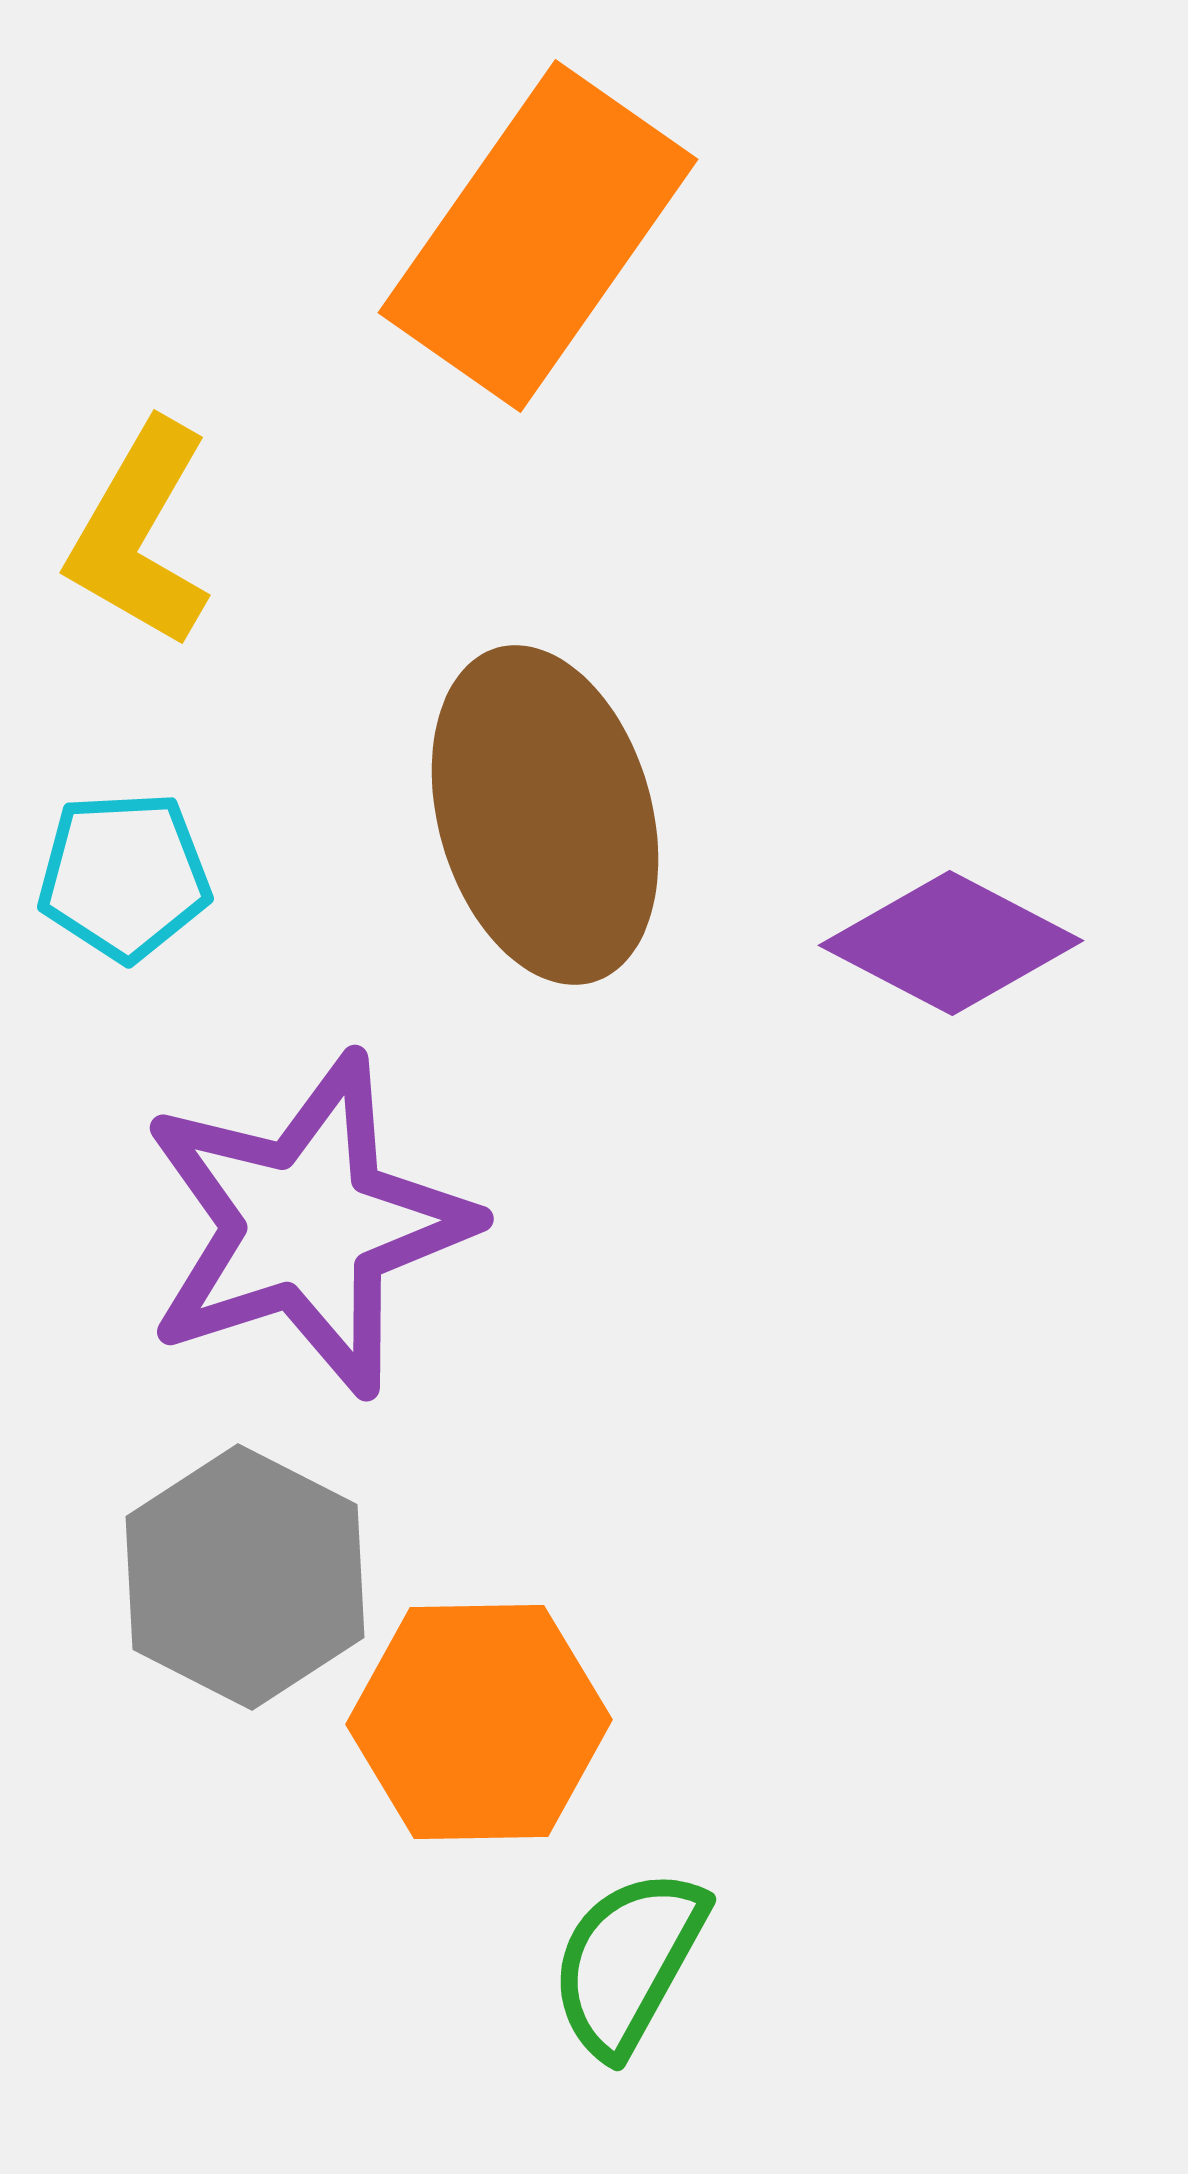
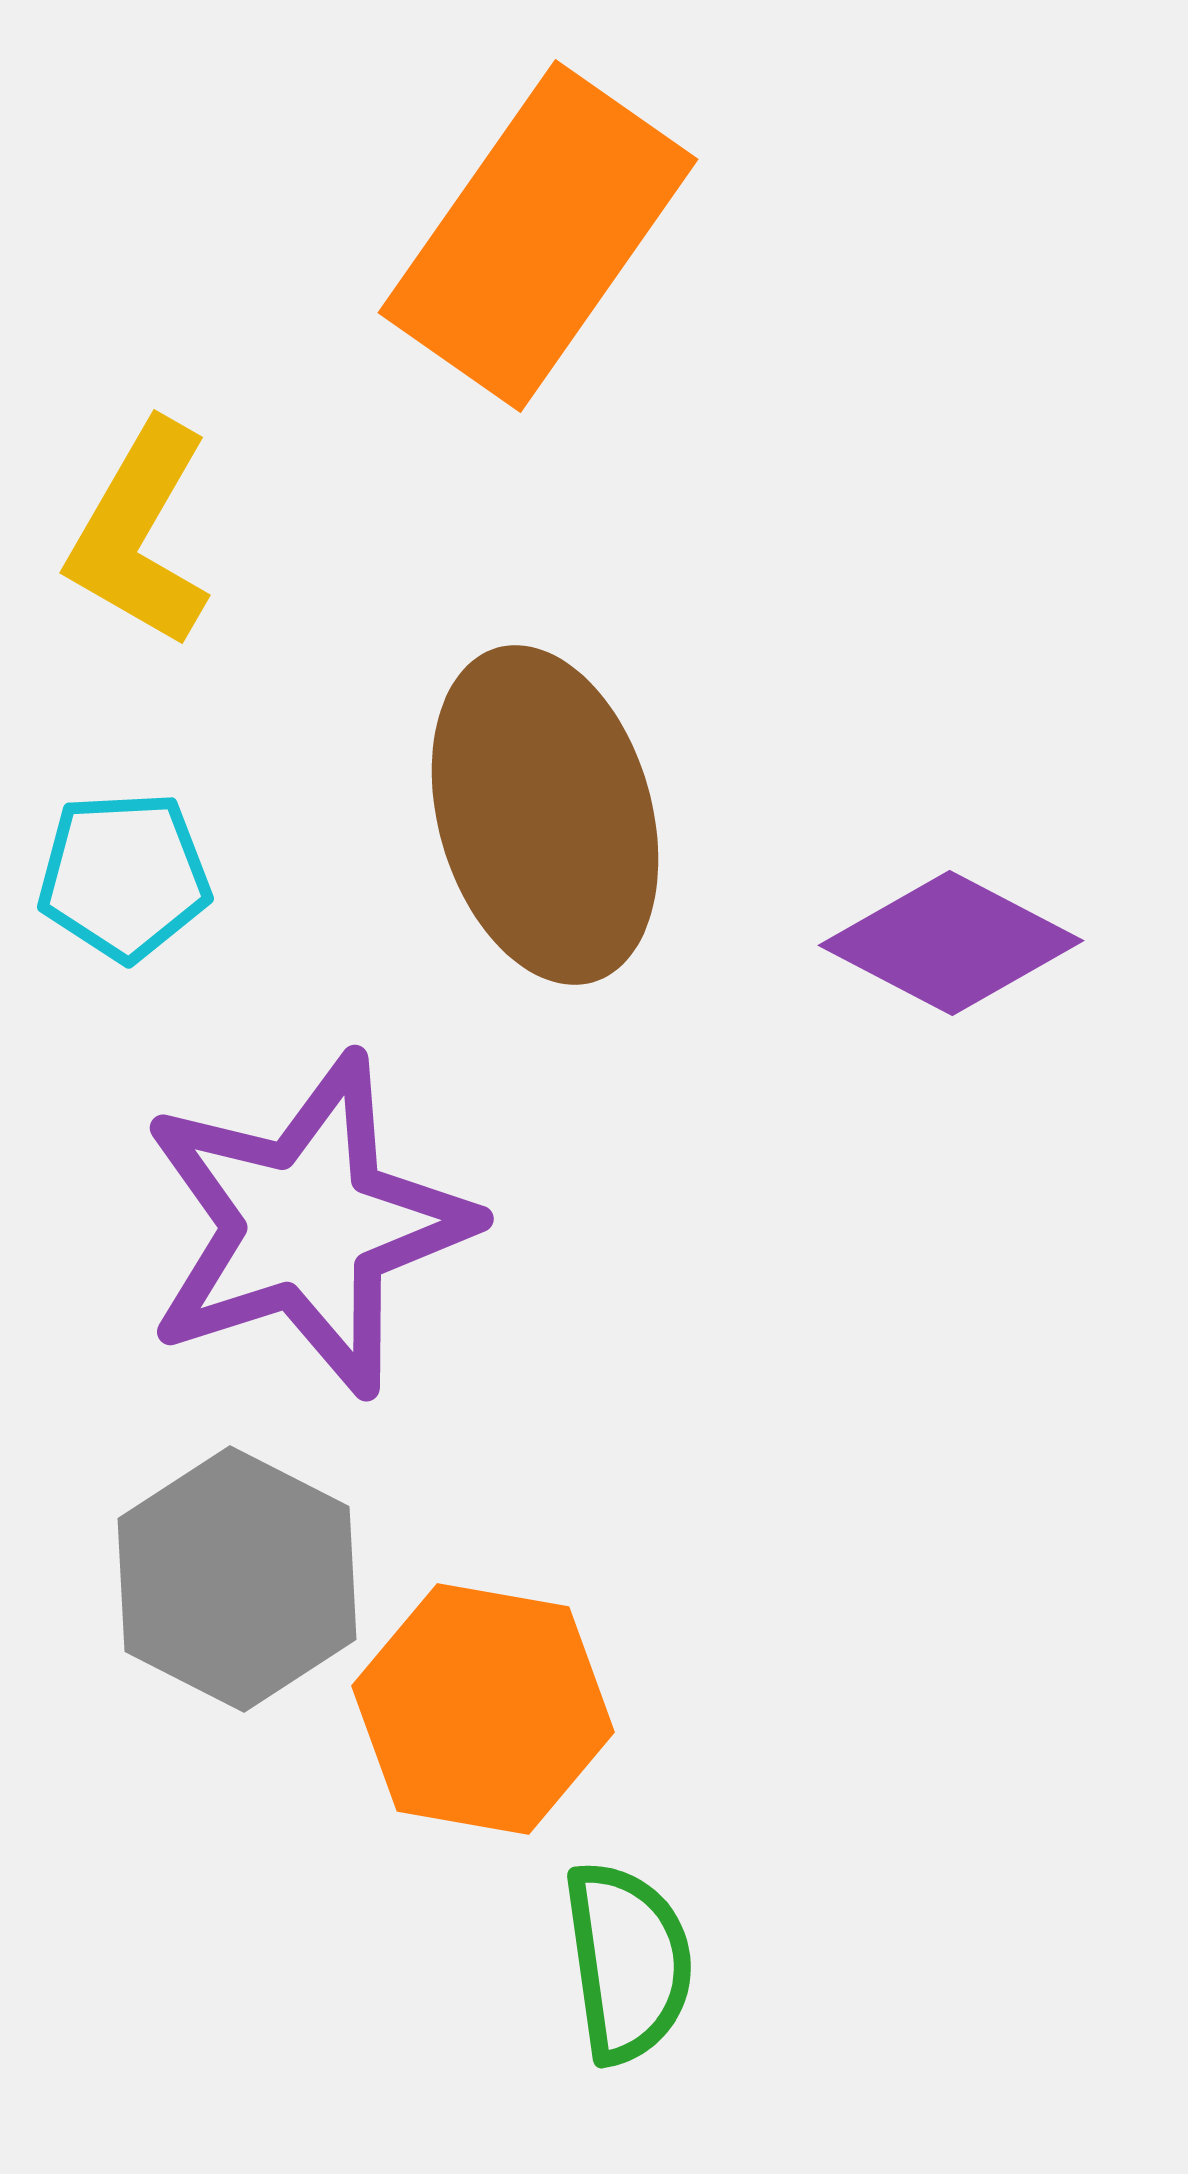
gray hexagon: moved 8 px left, 2 px down
orange hexagon: moved 4 px right, 13 px up; rotated 11 degrees clockwise
green semicircle: rotated 143 degrees clockwise
